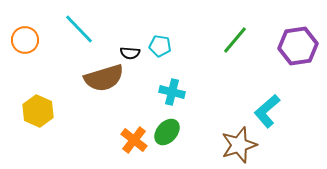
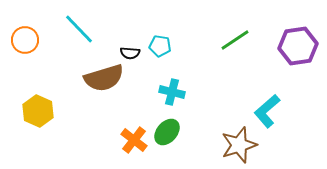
green line: rotated 16 degrees clockwise
